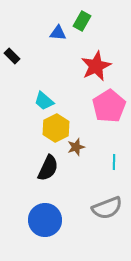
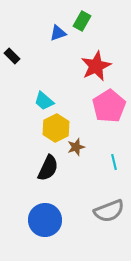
blue triangle: rotated 24 degrees counterclockwise
cyan line: rotated 14 degrees counterclockwise
gray semicircle: moved 2 px right, 3 px down
